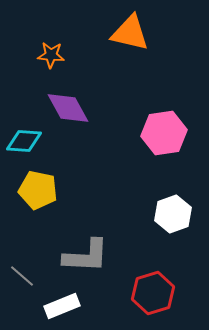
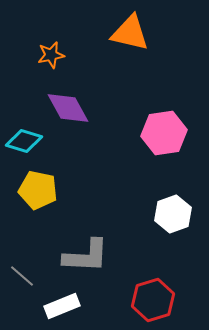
orange star: rotated 16 degrees counterclockwise
cyan diamond: rotated 12 degrees clockwise
red hexagon: moved 7 px down
